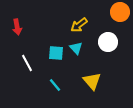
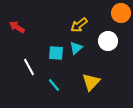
orange circle: moved 1 px right, 1 px down
red arrow: rotated 133 degrees clockwise
white circle: moved 1 px up
cyan triangle: rotated 32 degrees clockwise
white line: moved 2 px right, 4 px down
yellow triangle: moved 1 px left, 1 px down; rotated 24 degrees clockwise
cyan line: moved 1 px left
